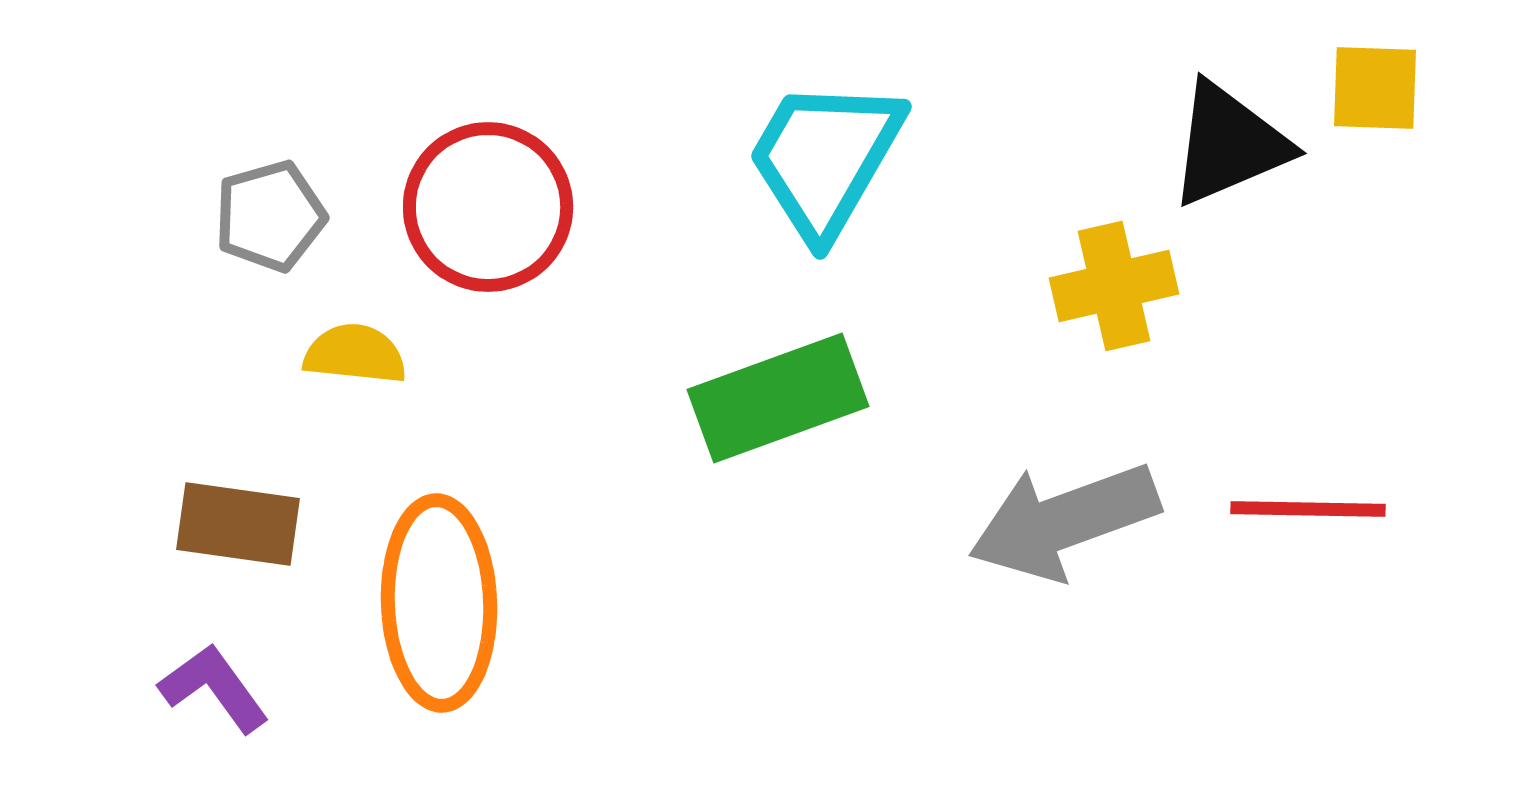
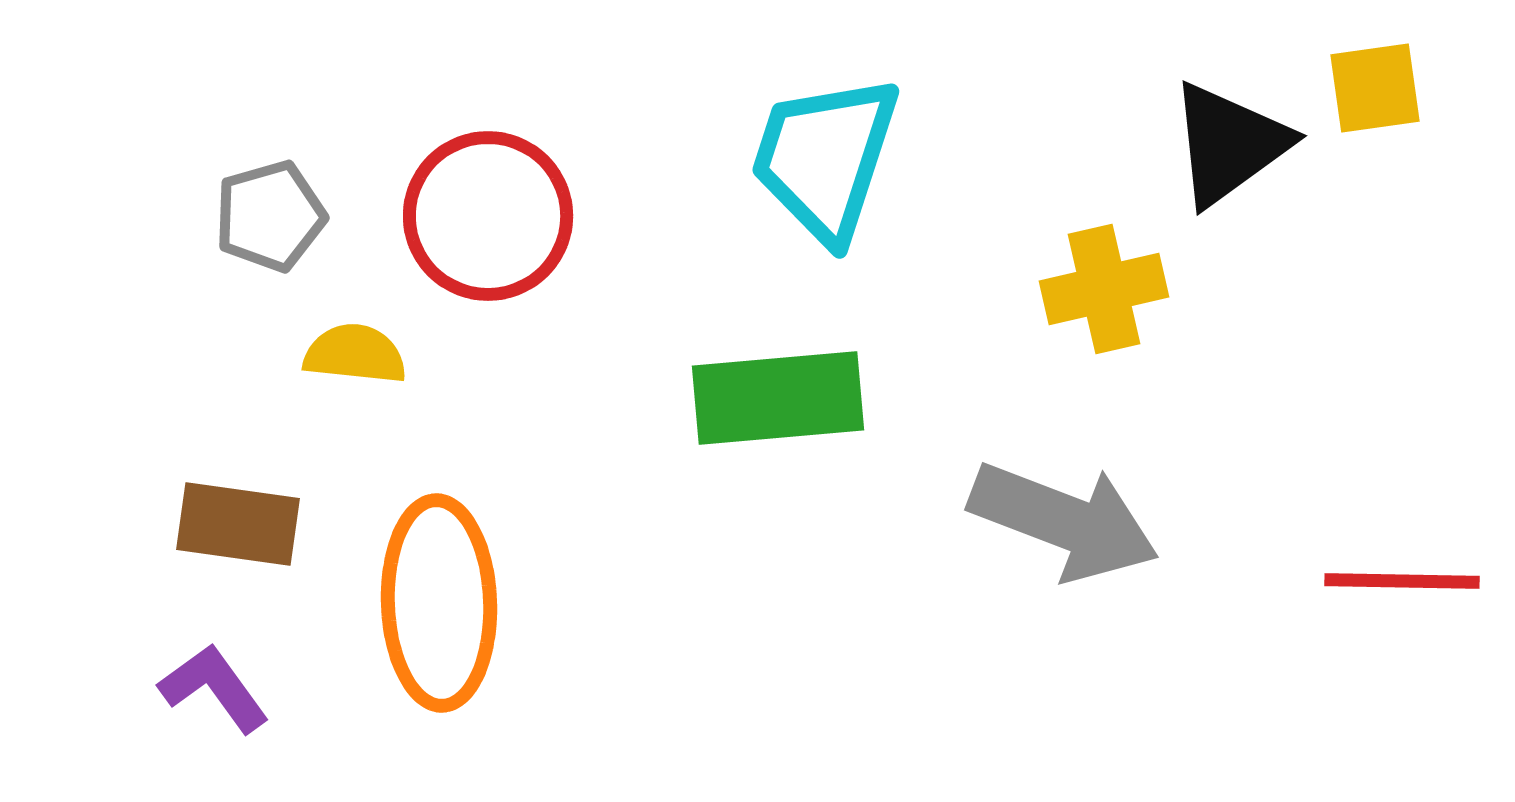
yellow square: rotated 10 degrees counterclockwise
black triangle: rotated 13 degrees counterclockwise
cyan trapezoid: rotated 12 degrees counterclockwise
red circle: moved 9 px down
yellow cross: moved 10 px left, 3 px down
green rectangle: rotated 15 degrees clockwise
red line: moved 94 px right, 72 px down
gray arrow: rotated 139 degrees counterclockwise
